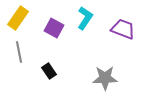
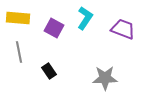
yellow rectangle: rotated 60 degrees clockwise
